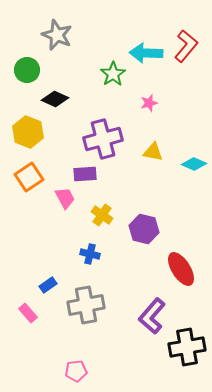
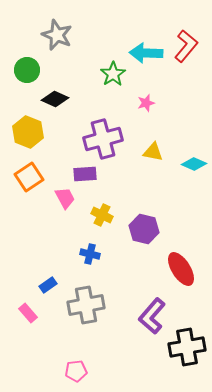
pink star: moved 3 px left
yellow cross: rotated 10 degrees counterclockwise
